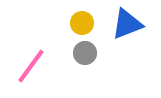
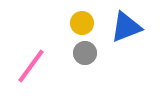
blue triangle: moved 1 px left, 3 px down
